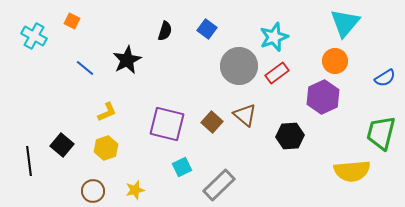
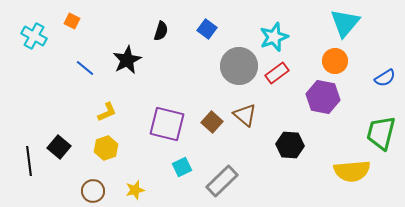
black semicircle: moved 4 px left
purple hexagon: rotated 24 degrees counterclockwise
black hexagon: moved 9 px down; rotated 8 degrees clockwise
black square: moved 3 px left, 2 px down
gray rectangle: moved 3 px right, 4 px up
